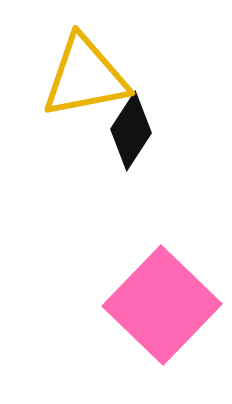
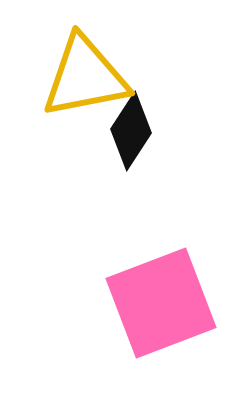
pink square: moved 1 px left, 2 px up; rotated 25 degrees clockwise
